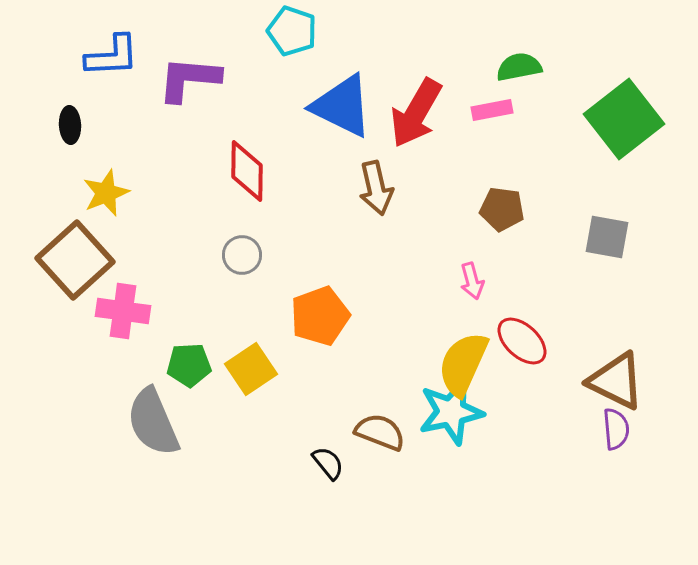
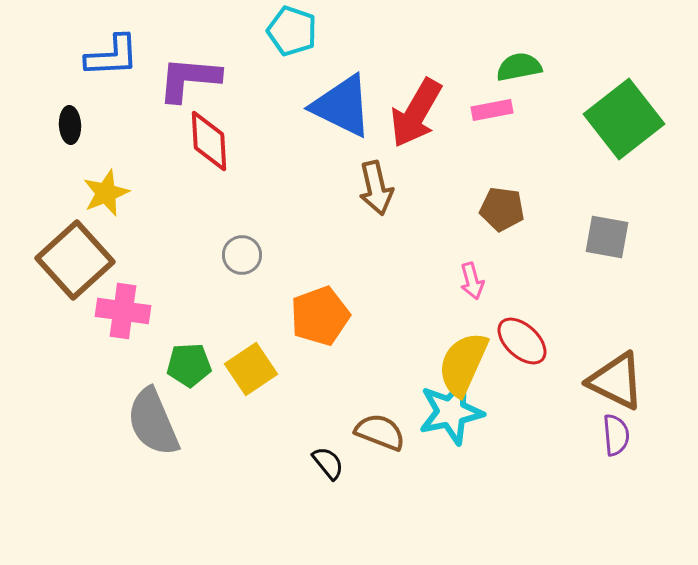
red diamond: moved 38 px left, 30 px up; rotated 4 degrees counterclockwise
purple semicircle: moved 6 px down
